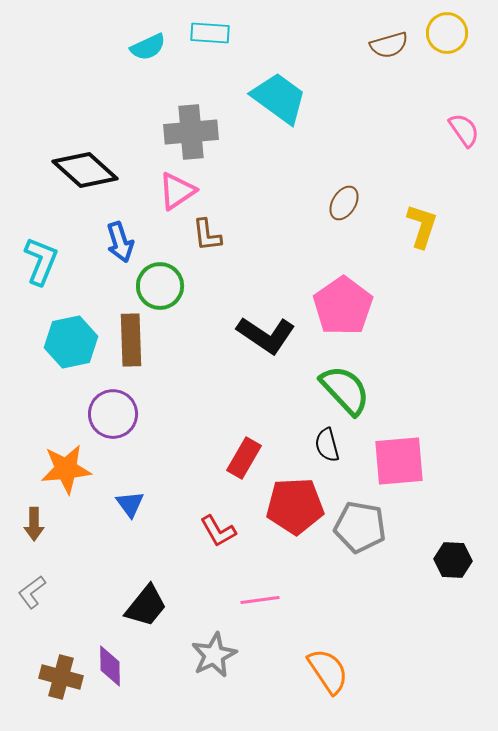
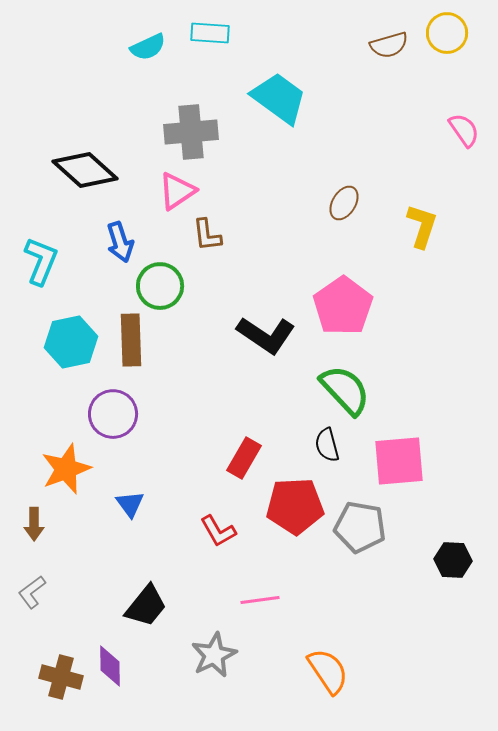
orange star: rotated 15 degrees counterclockwise
